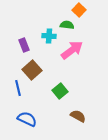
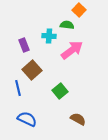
brown semicircle: moved 3 px down
